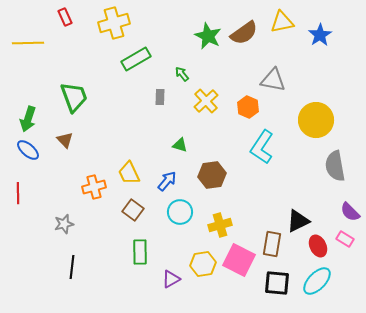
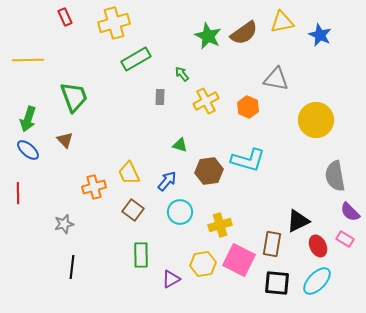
blue star at (320, 35): rotated 15 degrees counterclockwise
yellow line at (28, 43): moved 17 px down
gray triangle at (273, 80): moved 3 px right, 1 px up
yellow cross at (206, 101): rotated 15 degrees clockwise
cyan L-shape at (262, 147): moved 14 px left, 13 px down; rotated 108 degrees counterclockwise
gray semicircle at (335, 166): moved 10 px down
brown hexagon at (212, 175): moved 3 px left, 4 px up
green rectangle at (140, 252): moved 1 px right, 3 px down
